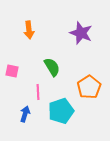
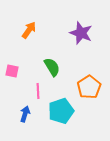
orange arrow: rotated 138 degrees counterclockwise
pink line: moved 1 px up
